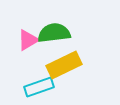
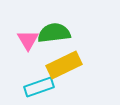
pink triangle: rotated 30 degrees counterclockwise
